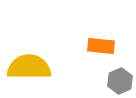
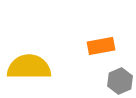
orange rectangle: rotated 16 degrees counterclockwise
